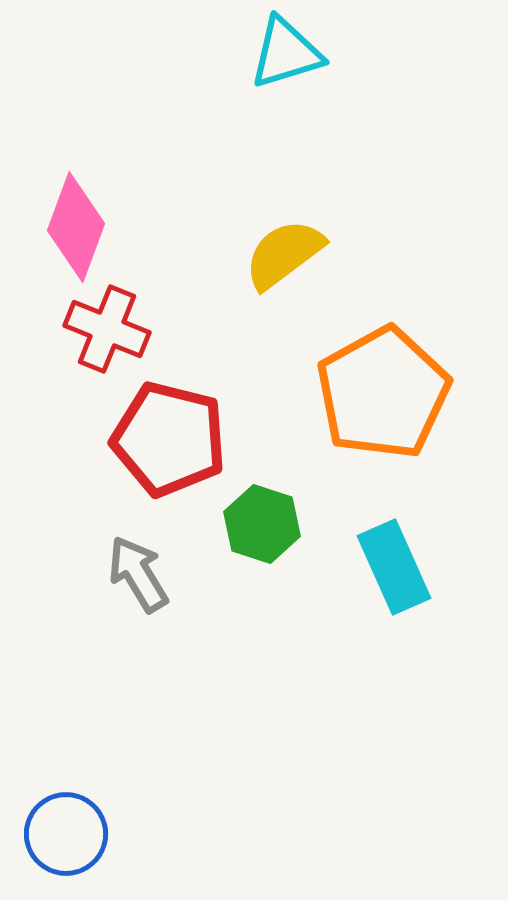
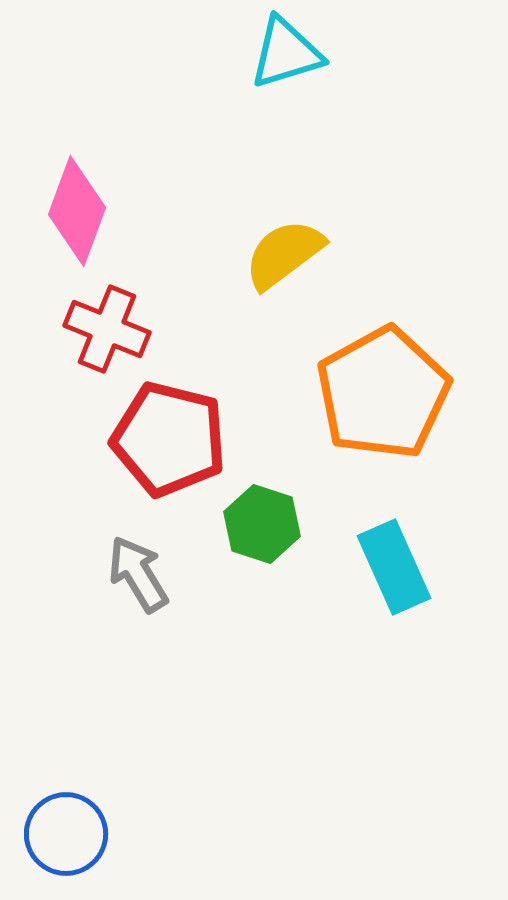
pink diamond: moved 1 px right, 16 px up
